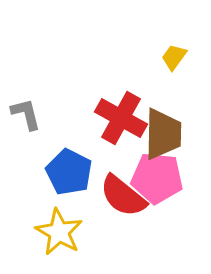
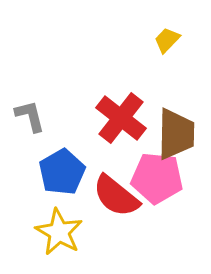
yellow trapezoid: moved 7 px left, 17 px up; rotated 8 degrees clockwise
gray L-shape: moved 4 px right, 2 px down
red cross: rotated 9 degrees clockwise
brown trapezoid: moved 13 px right
blue pentagon: moved 7 px left; rotated 15 degrees clockwise
red semicircle: moved 7 px left
